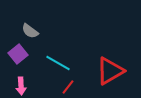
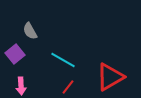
gray semicircle: rotated 24 degrees clockwise
purple square: moved 3 px left
cyan line: moved 5 px right, 3 px up
red triangle: moved 6 px down
